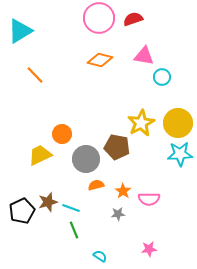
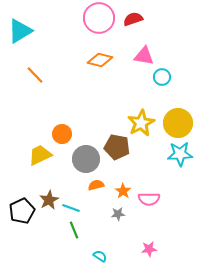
brown star: moved 1 px right, 2 px up; rotated 12 degrees counterclockwise
